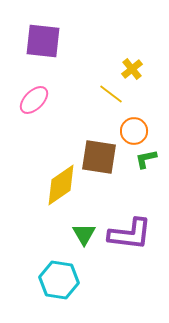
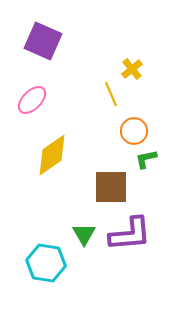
purple square: rotated 18 degrees clockwise
yellow line: rotated 30 degrees clockwise
pink ellipse: moved 2 px left
brown square: moved 12 px right, 30 px down; rotated 9 degrees counterclockwise
yellow diamond: moved 9 px left, 30 px up
purple L-shape: rotated 12 degrees counterclockwise
cyan hexagon: moved 13 px left, 17 px up
